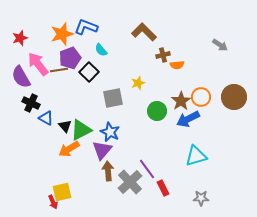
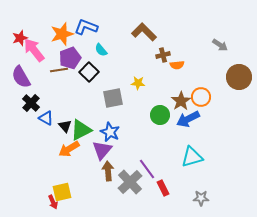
pink arrow: moved 4 px left, 14 px up
yellow star: rotated 24 degrees clockwise
brown circle: moved 5 px right, 20 px up
black cross: rotated 18 degrees clockwise
green circle: moved 3 px right, 4 px down
cyan triangle: moved 4 px left, 1 px down
